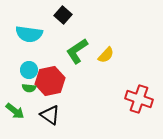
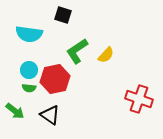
black square: rotated 24 degrees counterclockwise
red hexagon: moved 5 px right, 2 px up
